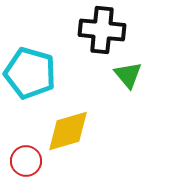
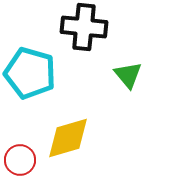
black cross: moved 18 px left, 3 px up
yellow diamond: moved 7 px down
red circle: moved 6 px left, 1 px up
